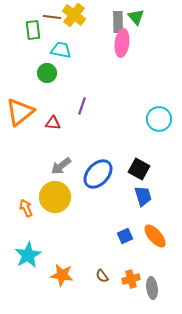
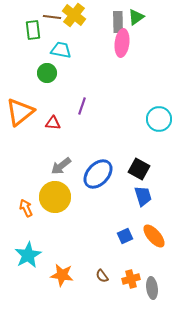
green triangle: rotated 36 degrees clockwise
orange ellipse: moved 1 px left
